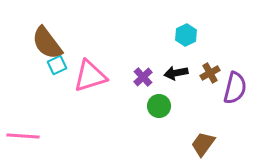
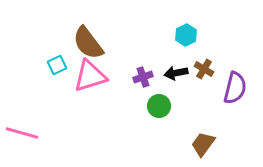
brown semicircle: moved 41 px right
brown cross: moved 6 px left, 4 px up; rotated 30 degrees counterclockwise
purple cross: rotated 24 degrees clockwise
pink line: moved 1 px left, 3 px up; rotated 12 degrees clockwise
